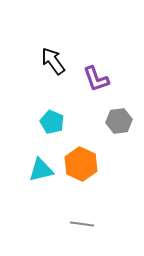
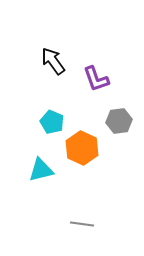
orange hexagon: moved 1 px right, 16 px up
